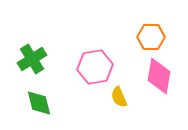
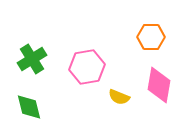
pink hexagon: moved 8 px left
pink diamond: moved 9 px down
yellow semicircle: rotated 45 degrees counterclockwise
green diamond: moved 10 px left, 4 px down
